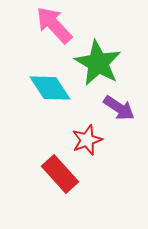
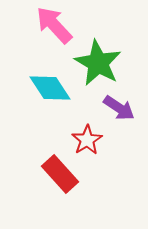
red star: rotated 12 degrees counterclockwise
